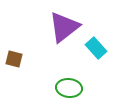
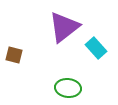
brown square: moved 4 px up
green ellipse: moved 1 px left
